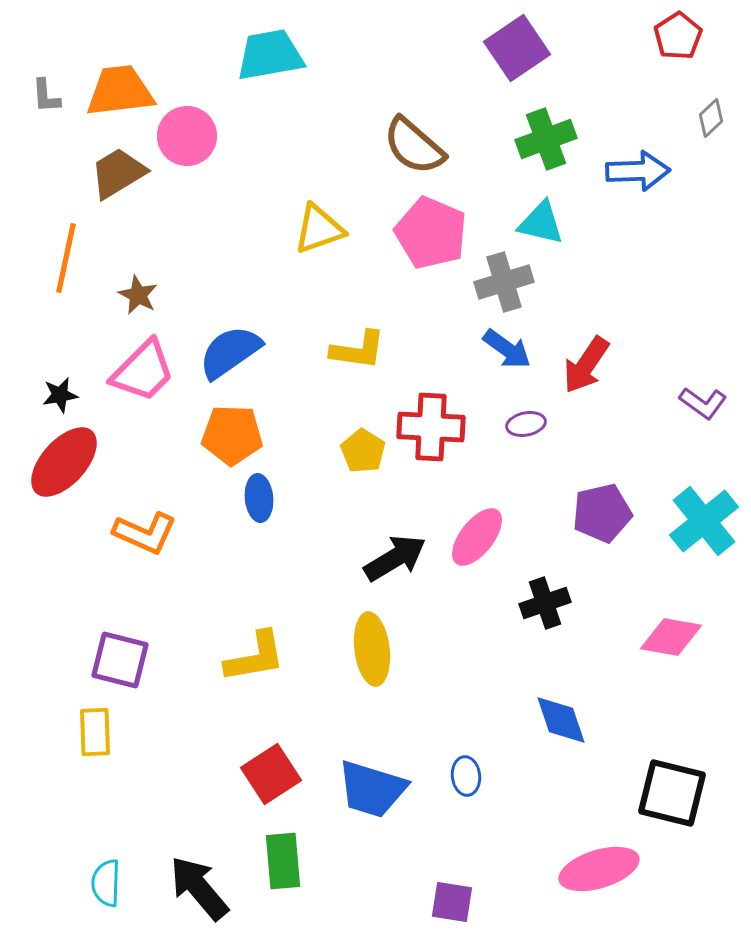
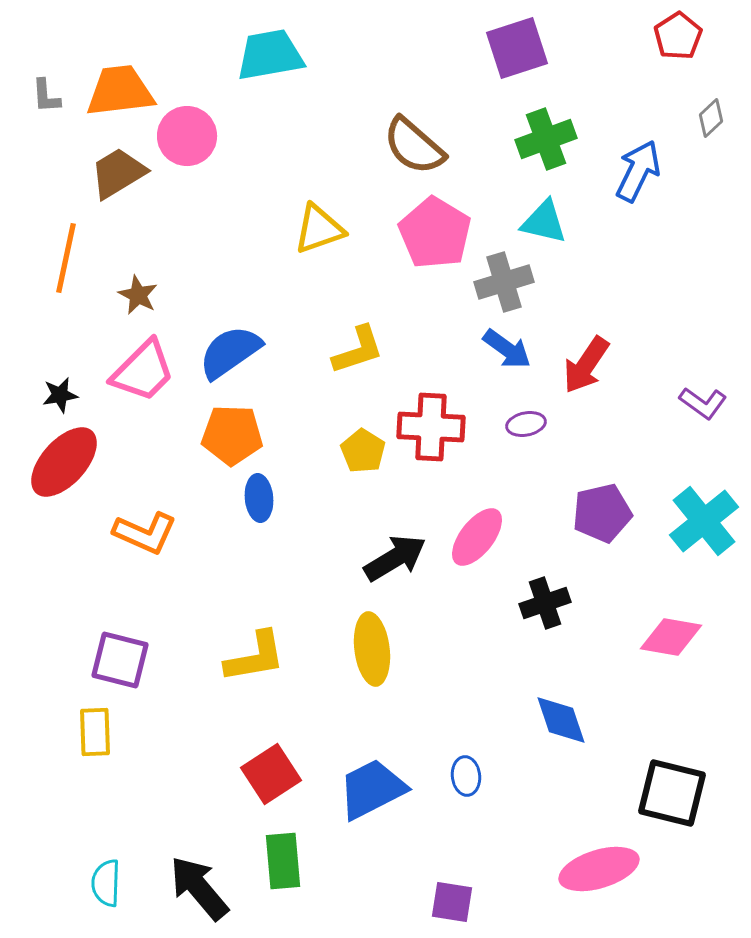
purple square at (517, 48): rotated 16 degrees clockwise
blue arrow at (638, 171): rotated 62 degrees counterclockwise
cyan triangle at (541, 223): moved 3 px right, 1 px up
pink pentagon at (431, 233): moved 4 px right; rotated 8 degrees clockwise
yellow L-shape at (358, 350): rotated 26 degrees counterclockwise
blue trapezoid at (372, 789): rotated 136 degrees clockwise
